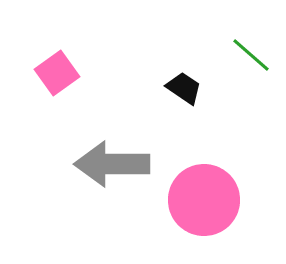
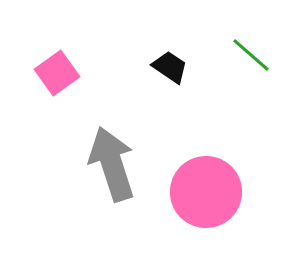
black trapezoid: moved 14 px left, 21 px up
gray arrow: rotated 72 degrees clockwise
pink circle: moved 2 px right, 8 px up
